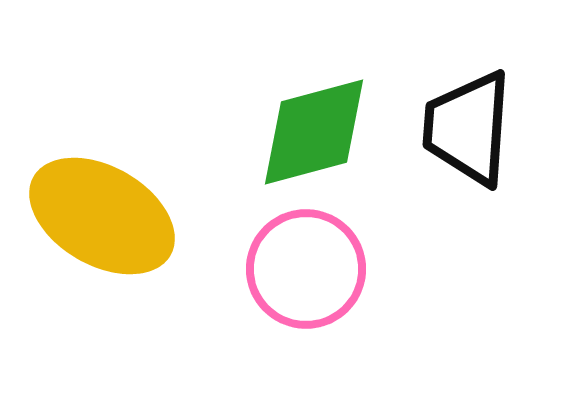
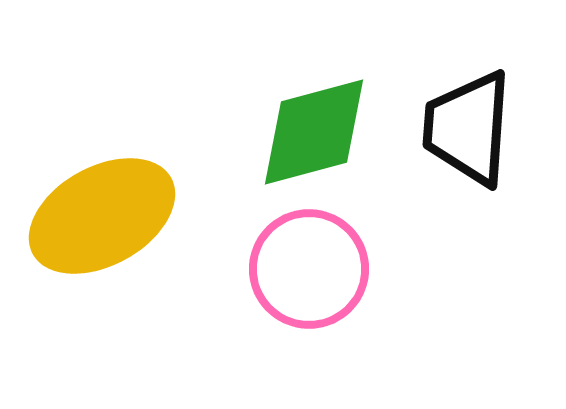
yellow ellipse: rotated 59 degrees counterclockwise
pink circle: moved 3 px right
